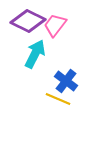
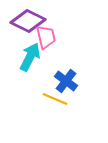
pink trapezoid: moved 9 px left, 12 px down; rotated 130 degrees clockwise
cyan arrow: moved 5 px left, 3 px down
yellow line: moved 3 px left
